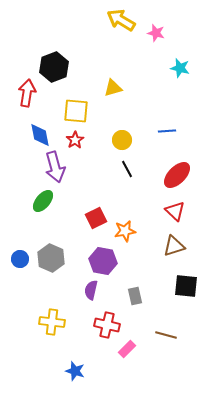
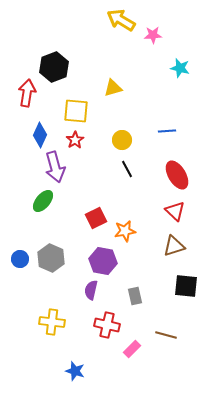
pink star: moved 3 px left, 2 px down; rotated 18 degrees counterclockwise
blue diamond: rotated 35 degrees clockwise
red ellipse: rotated 76 degrees counterclockwise
pink rectangle: moved 5 px right
